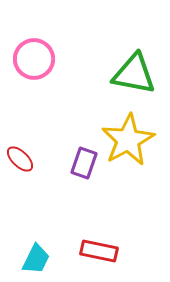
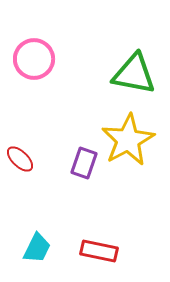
cyan trapezoid: moved 1 px right, 11 px up
